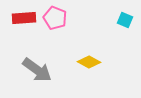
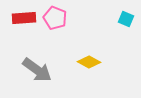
cyan square: moved 1 px right, 1 px up
